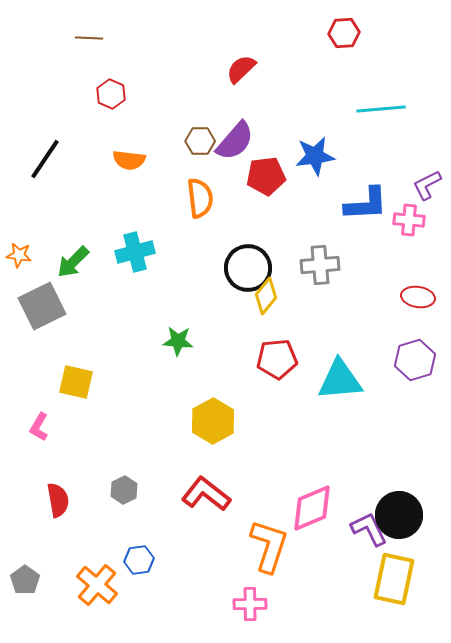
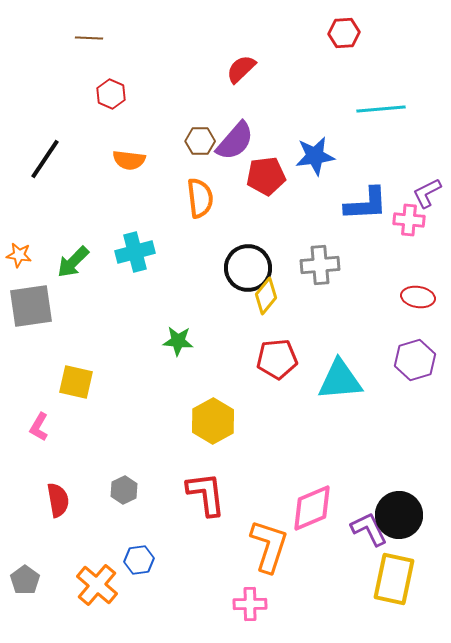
purple L-shape at (427, 185): moved 8 px down
gray square at (42, 306): moved 11 px left; rotated 18 degrees clockwise
red L-shape at (206, 494): rotated 45 degrees clockwise
